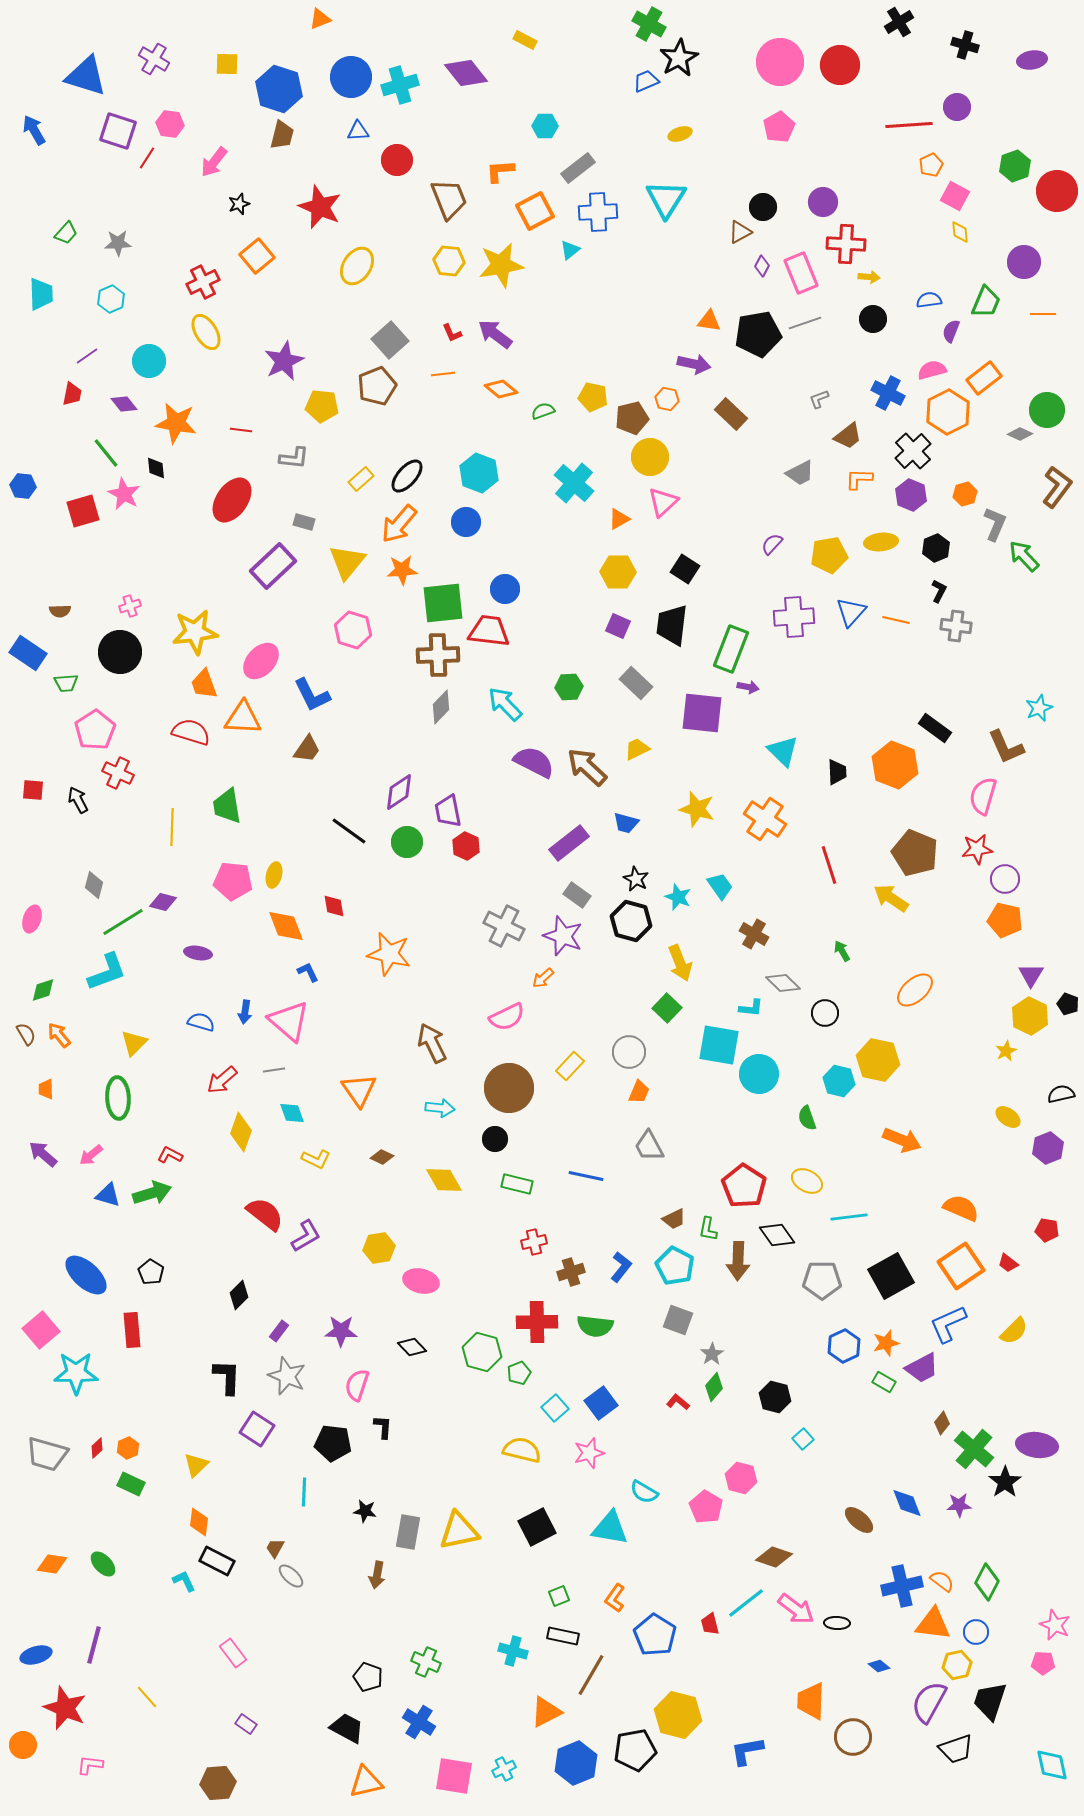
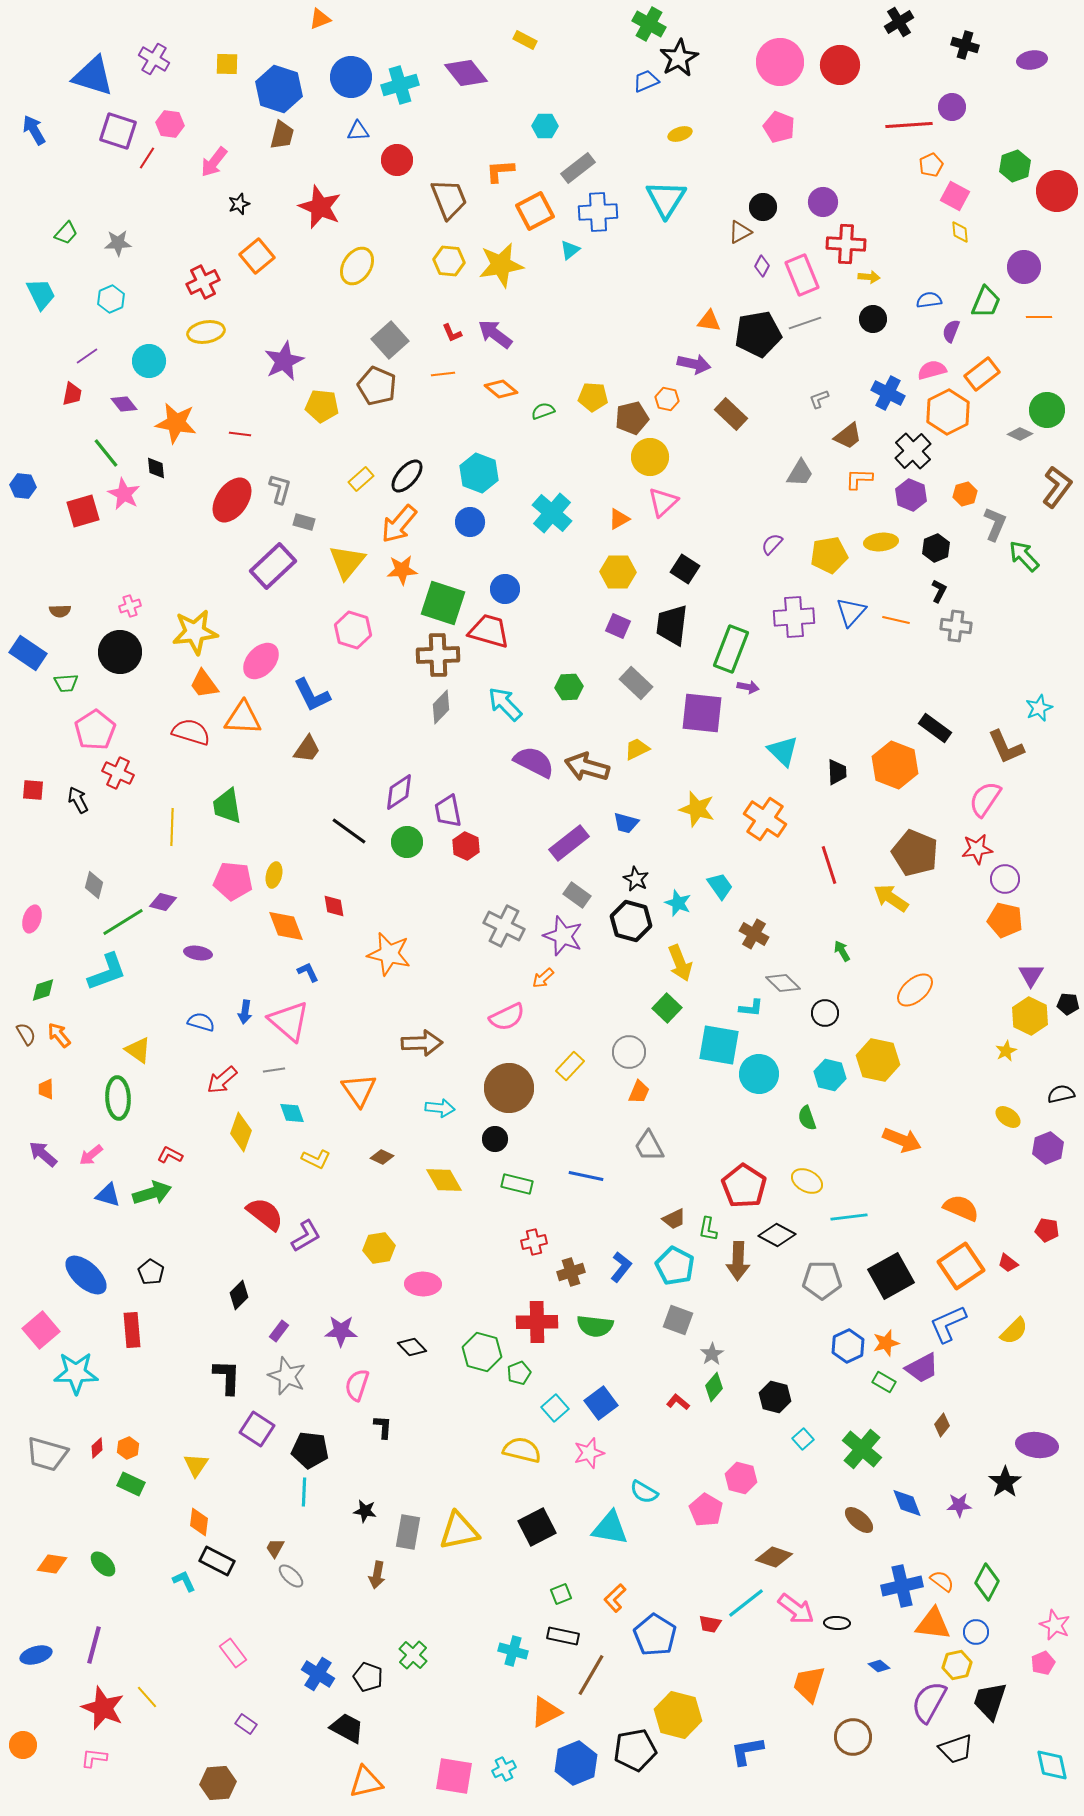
blue triangle at (86, 76): moved 7 px right
purple circle at (957, 107): moved 5 px left
pink pentagon at (779, 127): rotated 20 degrees counterclockwise
purple circle at (1024, 262): moved 5 px down
pink rectangle at (801, 273): moved 1 px right, 2 px down
cyan trapezoid at (41, 294): rotated 24 degrees counterclockwise
orange line at (1043, 314): moved 4 px left, 3 px down
yellow ellipse at (206, 332): rotated 69 degrees counterclockwise
orange rectangle at (984, 378): moved 2 px left, 4 px up
brown pentagon at (377, 386): rotated 27 degrees counterclockwise
yellow pentagon at (593, 397): rotated 8 degrees counterclockwise
red line at (241, 430): moved 1 px left, 4 px down
gray L-shape at (294, 458): moved 14 px left, 31 px down; rotated 80 degrees counterclockwise
gray trapezoid at (800, 473): rotated 32 degrees counterclockwise
cyan cross at (574, 483): moved 22 px left, 30 px down
blue circle at (466, 522): moved 4 px right
green square at (443, 603): rotated 24 degrees clockwise
red trapezoid at (489, 631): rotated 9 degrees clockwise
orange trapezoid at (204, 684): rotated 16 degrees counterclockwise
brown arrow at (587, 767): rotated 27 degrees counterclockwise
pink semicircle at (983, 796): moved 2 px right, 3 px down; rotated 18 degrees clockwise
cyan star at (678, 897): moved 6 px down
black pentagon at (1068, 1004): rotated 15 degrees counterclockwise
yellow triangle at (134, 1043): moved 4 px right, 7 px down; rotated 40 degrees counterclockwise
brown arrow at (432, 1043): moved 10 px left; rotated 114 degrees clockwise
cyan hexagon at (839, 1081): moved 9 px left, 6 px up
black diamond at (777, 1235): rotated 27 degrees counterclockwise
pink ellipse at (421, 1281): moved 2 px right, 3 px down; rotated 12 degrees counterclockwise
blue hexagon at (844, 1346): moved 4 px right
brown diamond at (942, 1423): moved 2 px down
black pentagon at (333, 1443): moved 23 px left, 7 px down
green cross at (974, 1449): moved 112 px left
yellow triangle at (196, 1465): rotated 12 degrees counterclockwise
pink pentagon at (706, 1507): moved 3 px down
green square at (559, 1596): moved 2 px right, 2 px up
orange L-shape at (615, 1598): rotated 12 degrees clockwise
red trapezoid at (710, 1624): rotated 65 degrees counterclockwise
green cross at (426, 1662): moved 13 px left, 7 px up; rotated 20 degrees clockwise
pink pentagon at (1043, 1663): rotated 25 degrees counterclockwise
orange trapezoid at (811, 1701): moved 2 px left, 17 px up; rotated 15 degrees clockwise
red star at (65, 1708): moved 38 px right
blue cross at (419, 1722): moved 101 px left, 48 px up
pink L-shape at (90, 1765): moved 4 px right, 7 px up
